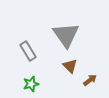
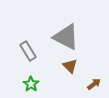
gray triangle: moved 2 px down; rotated 28 degrees counterclockwise
brown arrow: moved 4 px right, 4 px down
green star: rotated 21 degrees counterclockwise
